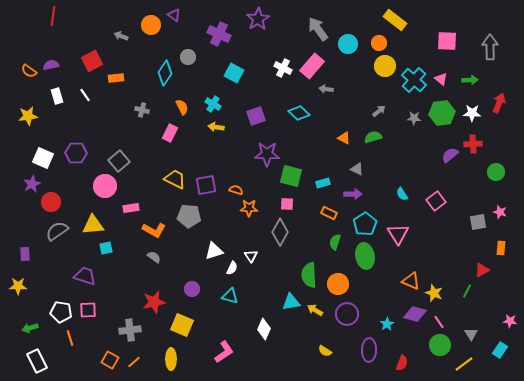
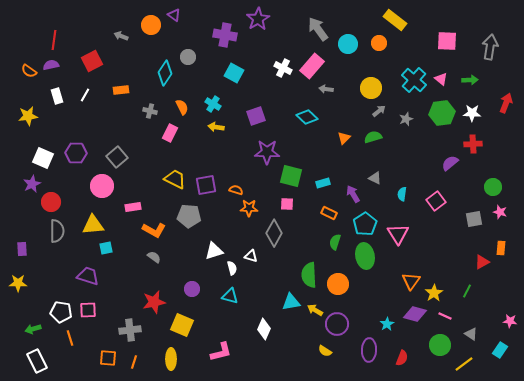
red line at (53, 16): moved 1 px right, 24 px down
purple cross at (219, 34): moved 6 px right, 1 px down; rotated 15 degrees counterclockwise
gray arrow at (490, 47): rotated 10 degrees clockwise
yellow circle at (385, 66): moved 14 px left, 22 px down
orange rectangle at (116, 78): moved 5 px right, 12 px down
white line at (85, 95): rotated 64 degrees clockwise
red arrow at (499, 103): moved 7 px right
gray cross at (142, 110): moved 8 px right, 1 px down
cyan diamond at (299, 113): moved 8 px right, 4 px down
gray star at (414, 118): moved 8 px left, 1 px down; rotated 24 degrees counterclockwise
orange triangle at (344, 138): rotated 48 degrees clockwise
purple star at (267, 154): moved 2 px up
purple semicircle at (450, 155): moved 8 px down
gray square at (119, 161): moved 2 px left, 4 px up
gray triangle at (357, 169): moved 18 px right, 9 px down
green circle at (496, 172): moved 3 px left, 15 px down
pink circle at (105, 186): moved 3 px left
purple arrow at (353, 194): rotated 120 degrees counterclockwise
cyan semicircle at (402, 194): rotated 40 degrees clockwise
pink rectangle at (131, 208): moved 2 px right, 1 px up
gray square at (478, 222): moved 4 px left, 3 px up
gray semicircle at (57, 231): rotated 125 degrees clockwise
gray diamond at (280, 232): moved 6 px left, 1 px down
purple rectangle at (25, 254): moved 3 px left, 5 px up
white triangle at (251, 256): rotated 40 degrees counterclockwise
white semicircle at (232, 268): rotated 40 degrees counterclockwise
red triangle at (482, 270): moved 8 px up
purple trapezoid at (85, 276): moved 3 px right
orange triangle at (411, 281): rotated 42 degrees clockwise
yellow star at (18, 286): moved 3 px up
yellow star at (434, 293): rotated 18 degrees clockwise
purple circle at (347, 314): moved 10 px left, 10 px down
pink line at (439, 322): moved 6 px right, 6 px up; rotated 32 degrees counterclockwise
green arrow at (30, 328): moved 3 px right, 1 px down
gray triangle at (471, 334): rotated 24 degrees counterclockwise
pink L-shape at (224, 352): moved 3 px left; rotated 20 degrees clockwise
orange square at (110, 360): moved 2 px left, 2 px up; rotated 24 degrees counterclockwise
orange line at (134, 362): rotated 32 degrees counterclockwise
red semicircle at (402, 363): moved 5 px up
